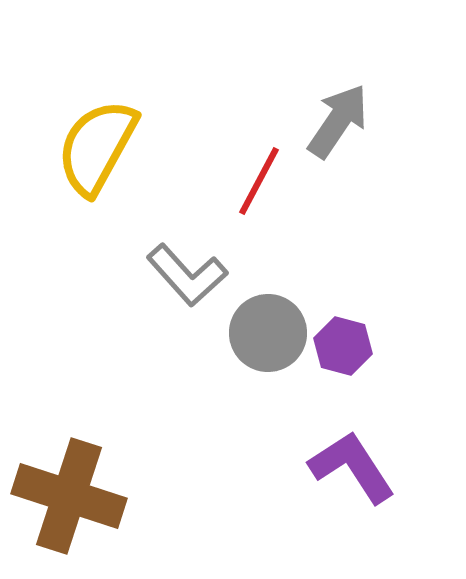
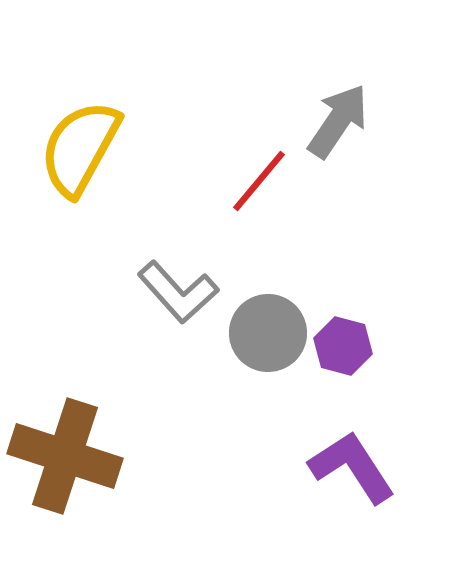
yellow semicircle: moved 17 px left, 1 px down
red line: rotated 12 degrees clockwise
gray L-shape: moved 9 px left, 17 px down
brown cross: moved 4 px left, 40 px up
